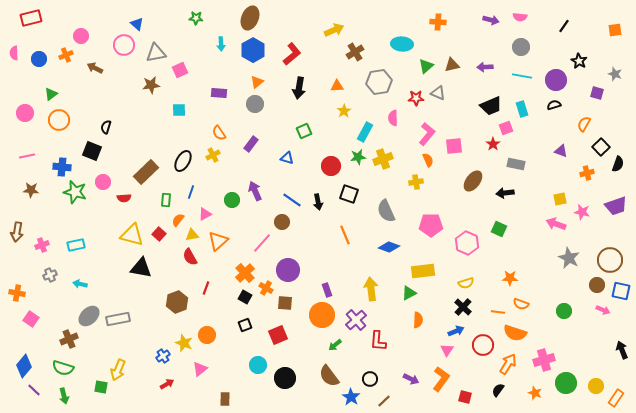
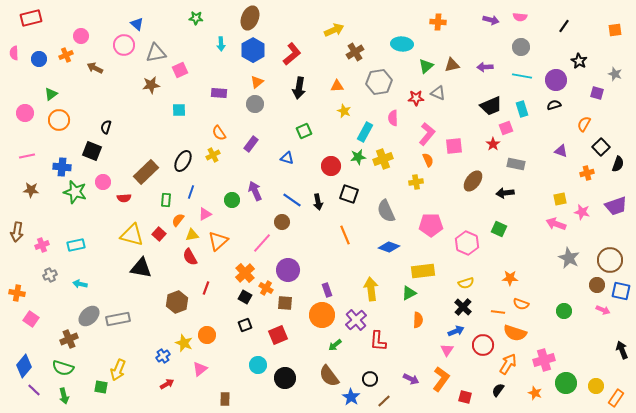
yellow star at (344, 111): rotated 16 degrees counterclockwise
